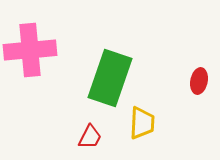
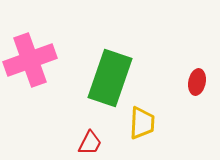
pink cross: moved 10 px down; rotated 15 degrees counterclockwise
red ellipse: moved 2 px left, 1 px down
red trapezoid: moved 6 px down
